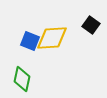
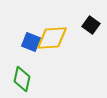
blue square: moved 1 px right, 1 px down
